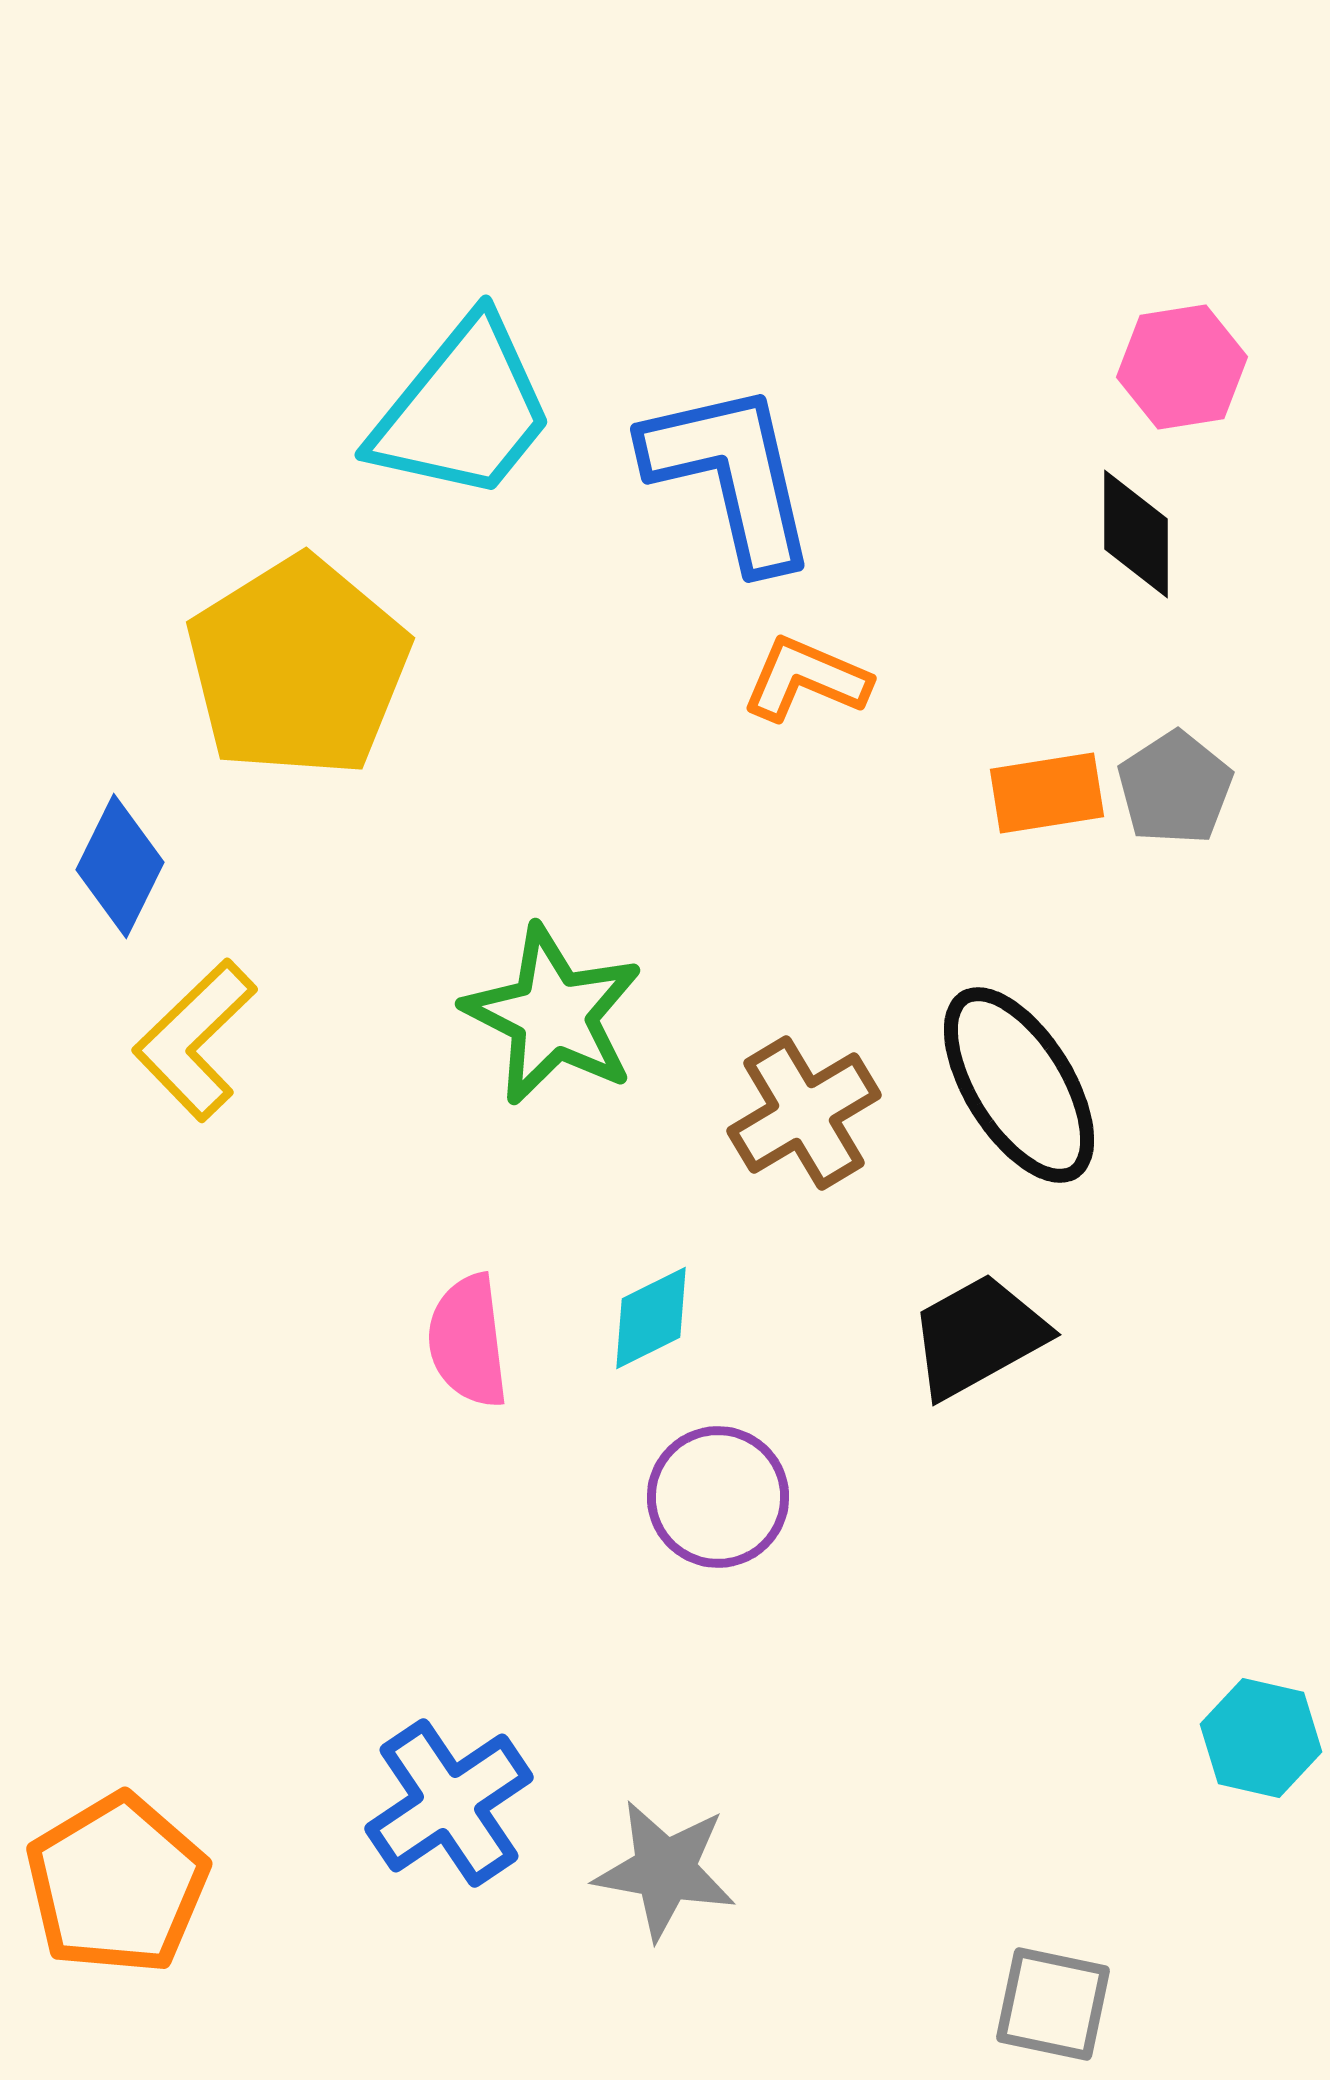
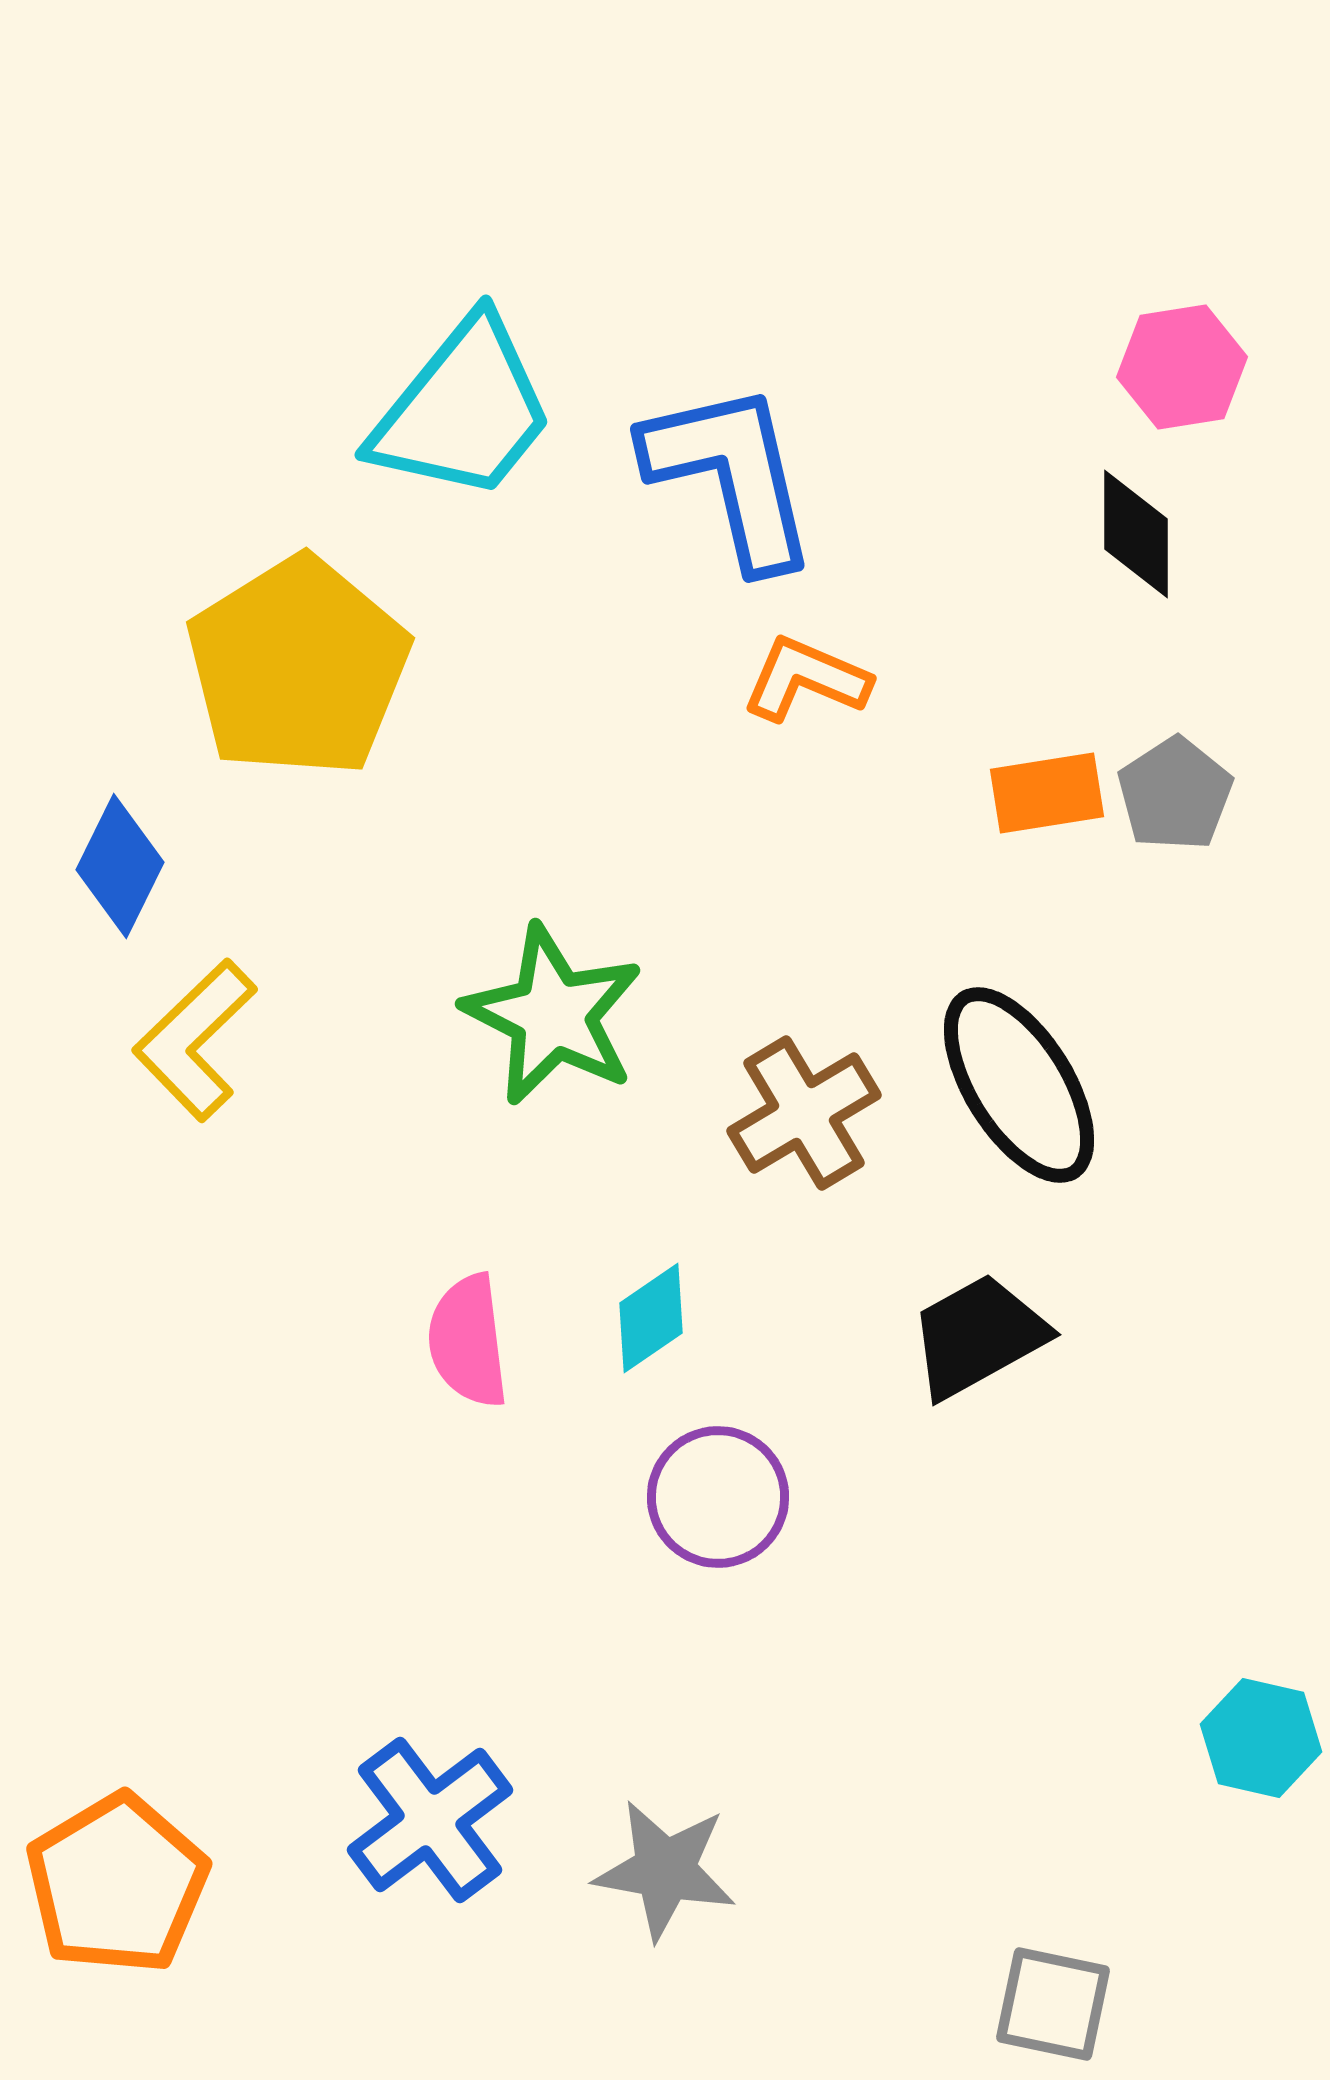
gray pentagon: moved 6 px down
cyan diamond: rotated 8 degrees counterclockwise
blue cross: moved 19 px left, 17 px down; rotated 3 degrees counterclockwise
